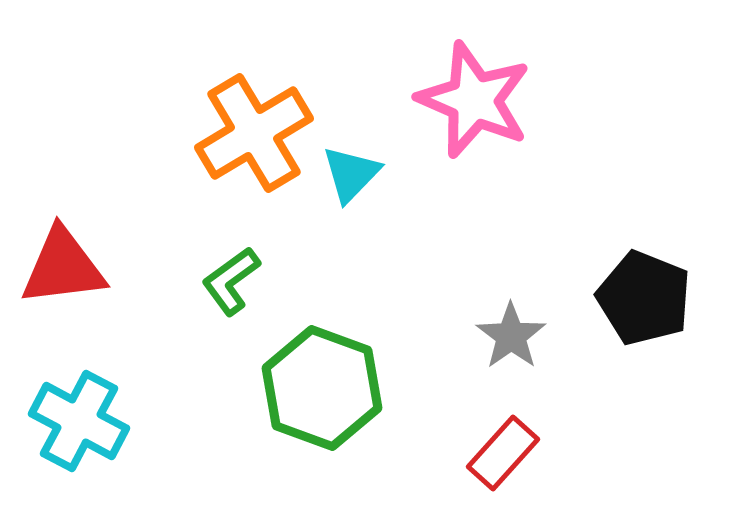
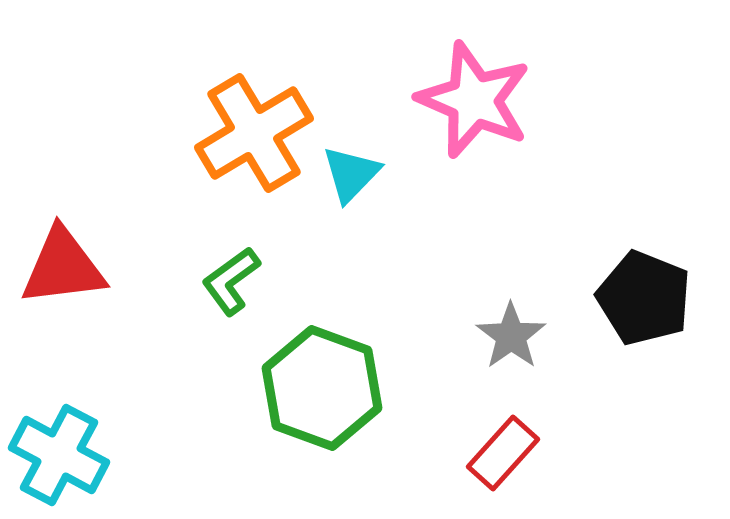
cyan cross: moved 20 px left, 34 px down
